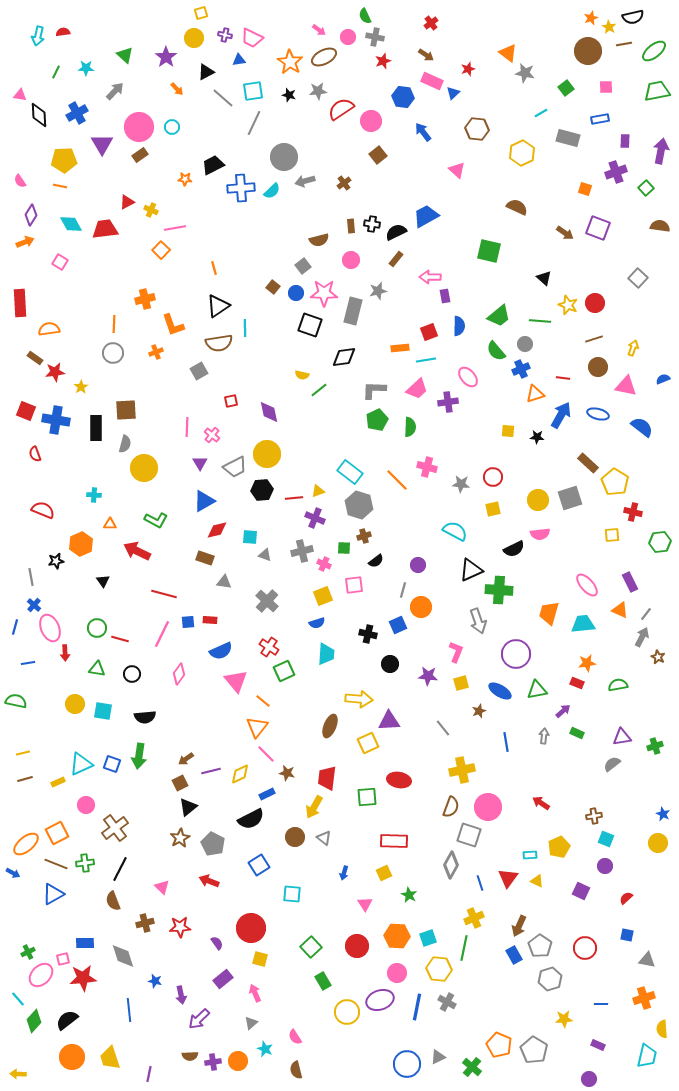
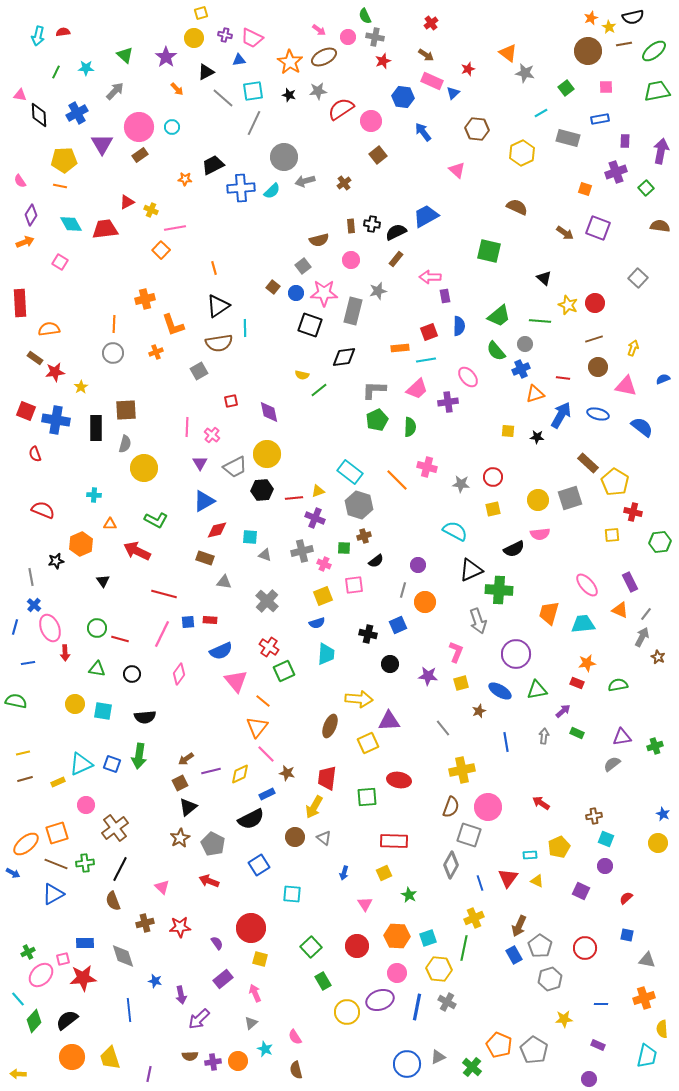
orange circle at (421, 607): moved 4 px right, 5 px up
orange square at (57, 833): rotated 10 degrees clockwise
